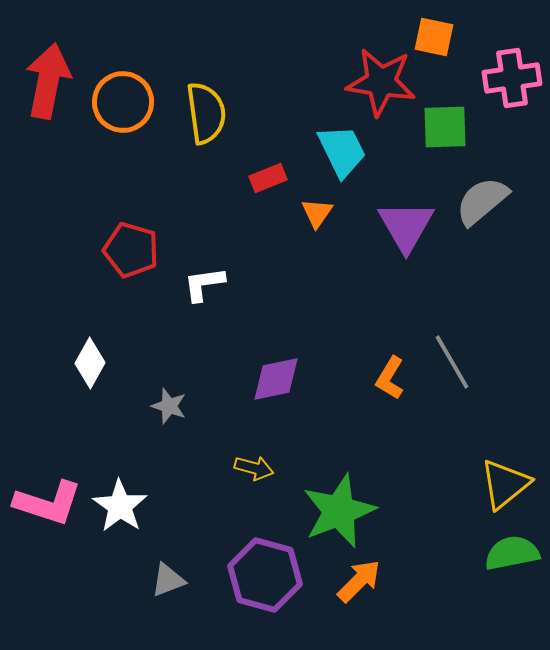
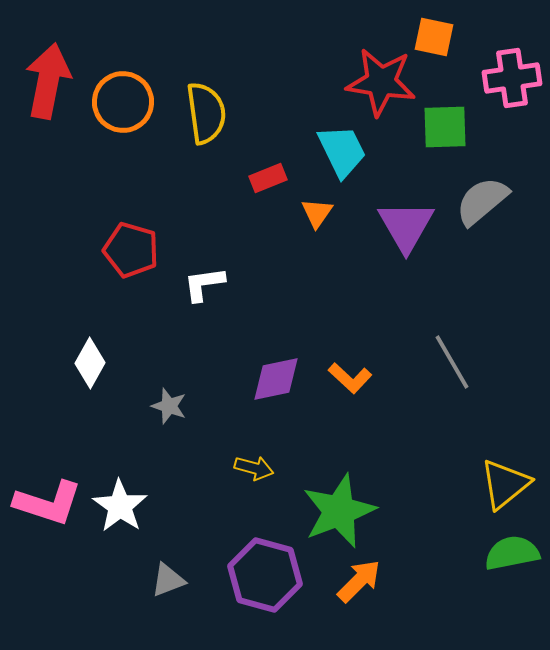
orange L-shape: moved 40 px left; rotated 78 degrees counterclockwise
